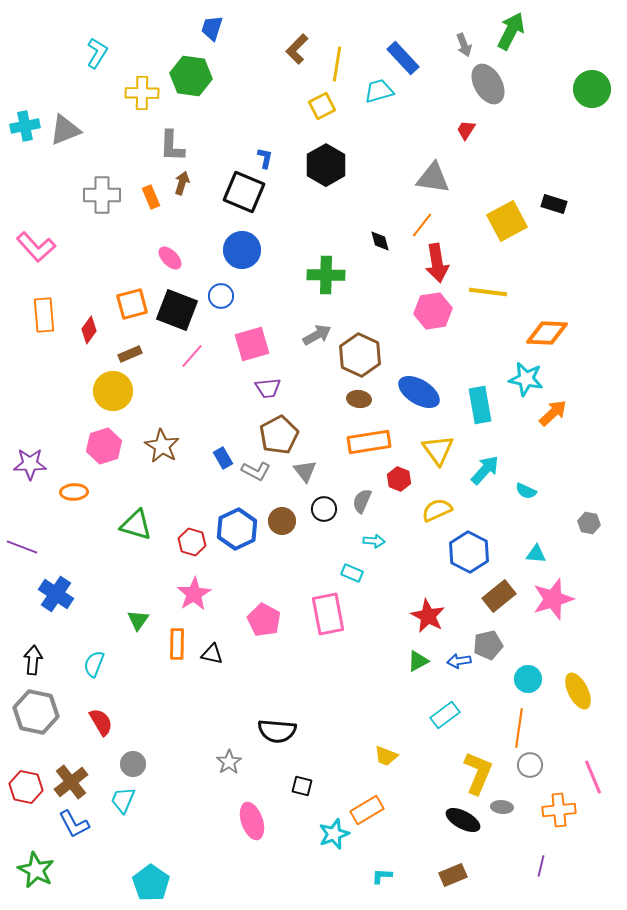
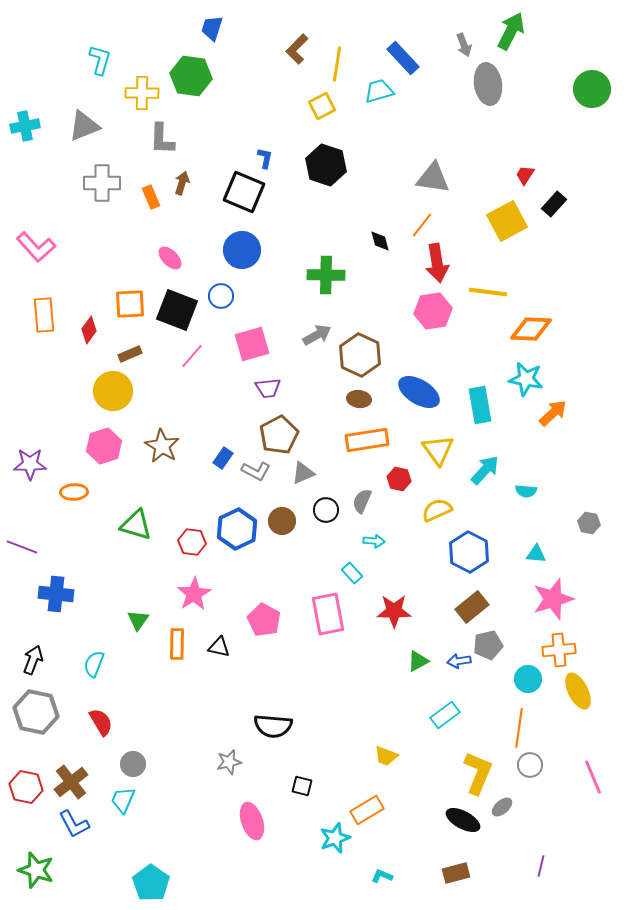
cyan L-shape at (97, 53): moved 3 px right, 7 px down; rotated 16 degrees counterclockwise
gray ellipse at (488, 84): rotated 21 degrees clockwise
gray triangle at (65, 130): moved 19 px right, 4 px up
red trapezoid at (466, 130): moved 59 px right, 45 px down
gray L-shape at (172, 146): moved 10 px left, 7 px up
black hexagon at (326, 165): rotated 12 degrees counterclockwise
gray cross at (102, 195): moved 12 px up
black rectangle at (554, 204): rotated 65 degrees counterclockwise
orange square at (132, 304): moved 2 px left; rotated 12 degrees clockwise
orange diamond at (547, 333): moved 16 px left, 4 px up
orange rectangle at (369, 442): moved 2 px left, 2 px up
blue rectangle at (223, 458): rotated 65 degrees clockwise
gray triangle at (305, 471): moved 2 px left, 2 px down; rotated 45 degrees clockwise
red hexagon at (399, 479): rotated 10 degrees counterclockwise
cyan semicircle at (526, 491): rotated 20 degrees counterclockwise
black circle at (324, 509): moved 2 px right, 1 px down
red hexagon at (192, 542): rotated 8 degrees counterclockwise
cyan rectangle at (352, 573): rotated 25 degrees clockwise
blue cross at (56, 594): rotated 28 degrees counterclockwise
brown rectangle at (499, 596): moved 27 px left, 11 px down
red star at (428, 616): moved 34 px left, 5 px up; rotated 28 degrees counterclockwise
black triangle at (212, 654): moved 7 px right, 7 px up
black arrow at (33, 660): rotated 16 degrees clockwise
black semicircle at (277, 731): moved 4 px left, 5 px up
gray star at (229, 762): rotated 20 degrees clockwise
gray ellipse at (502, 807): rotated 45 degrees counterclockwise
orange cross at (559, 810): moved 160 px up
cyan star at (334, 834): moved 1 px right, 4 px down
green star at (36, 870): rotated 9 degrees counterclockwise
brown rectangle at (453, 875): moved 3 px right, 2 px up; rotated 8 degrees clockwise
cyan L-shape at (382, 876): rotated 20 degrees clockwise
